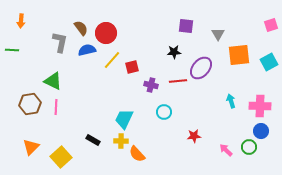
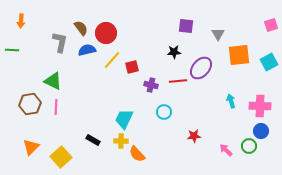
green circle: moved 1 px up
